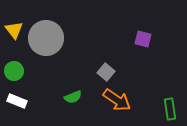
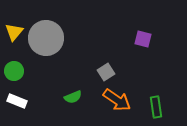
yellow triangle: moved 2 px down; rotated 18 degrees clockwise
gray square: rotated 18 degrees clockwise
green rectangle: moved 14 px left, 2 px up
